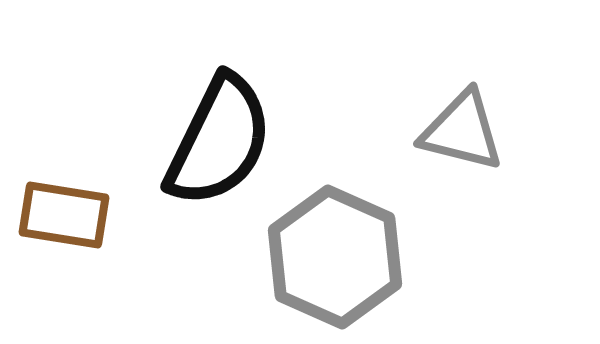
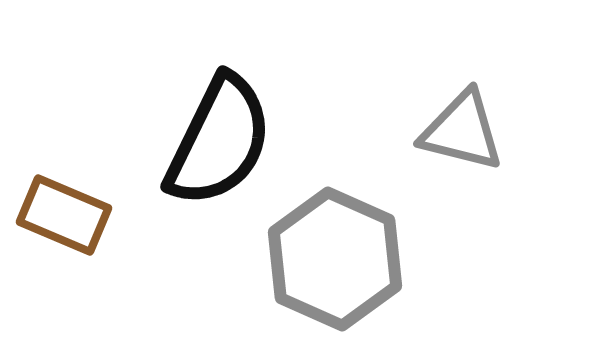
brown rectangle: rotated 14 degrees clockwise
gray hexagon: moved 2 px down
